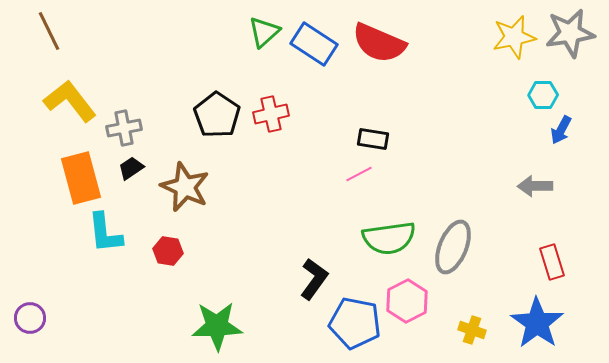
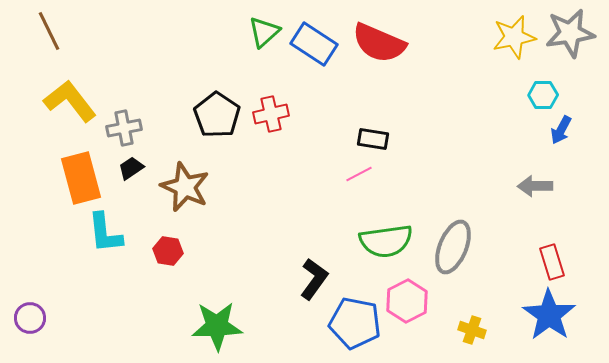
green semicircle: moved 3 px left, 3 px down
blue star: moved 12 px right, 8 px up
